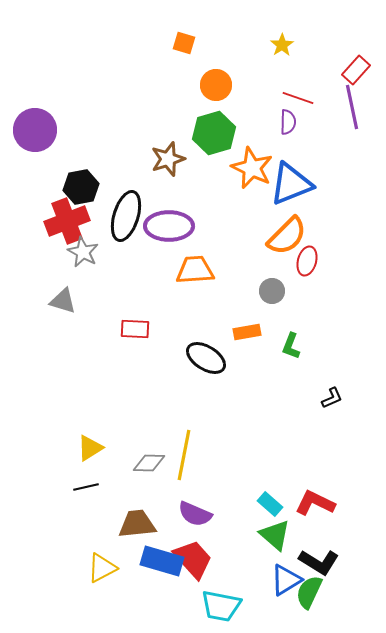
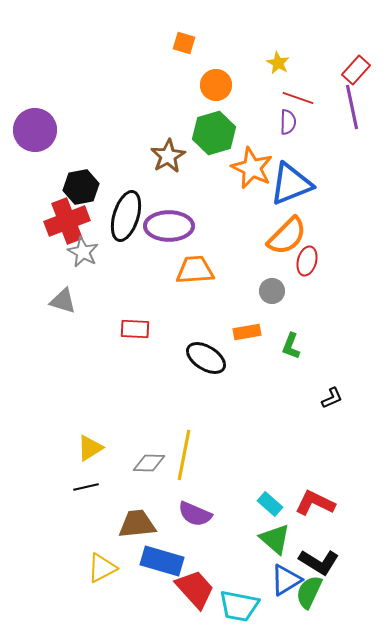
yellow star at (282, 45): moved 4 px left, 18 px down; rotated 10 degrees counterclockwise
brown star at (168, 159): moved 3 px up; rotated 12 degrees counterclockwise
green triangle at (275, 535): moved 4 px down
red trapezoid at (193, 559): moved 2 px right, 30 px down
cyan trapezoid at (221, 606): moved 18 px right
